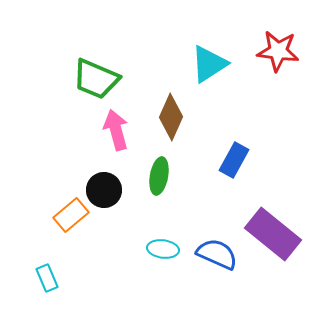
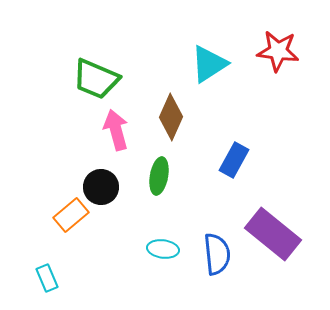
black circle: moved 3 px left, 3 px up
blue semicircle: rotated 60 degrees clockwise
